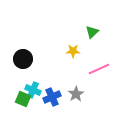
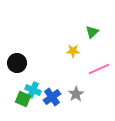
black circle: moved 6 px left, 4 px down
blue cross: rotated 12 degrees counterclockwise
